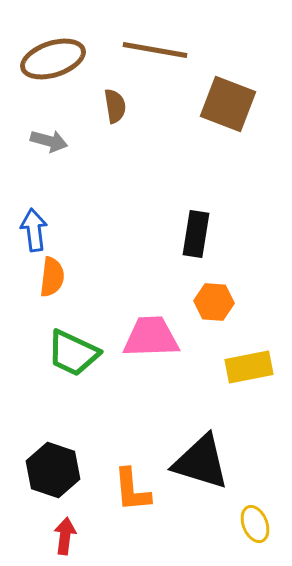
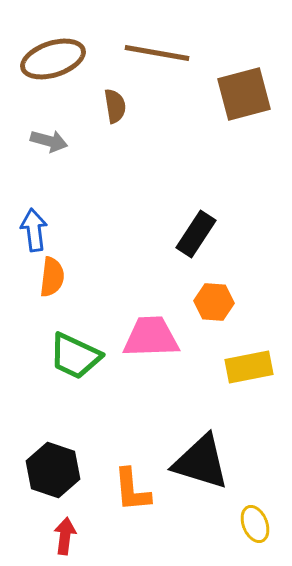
brown line: moved 2 px right, 3 px down
brown square: moved 16 px right, 10 px up; rotated 36 degrees counterclockwise
black rectangle: rotated 24 degrees clockwise
green trapezoid: moved 2 px right, 3 px down
